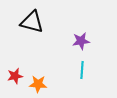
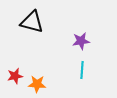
orange star: moved 1 px left
